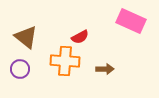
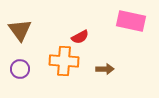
pink rectangle: rotated 12 degrees counterclockwise
brown triangle: moved 6 px left, 7 px up; rotated 15 degrees clockwise
orange cross: moved 1 px left
